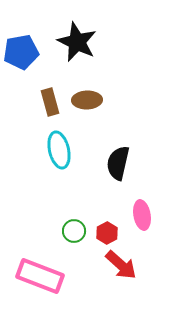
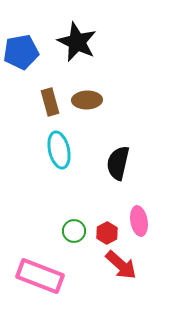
pink ellipse: moved 3 px left, 6 px down
